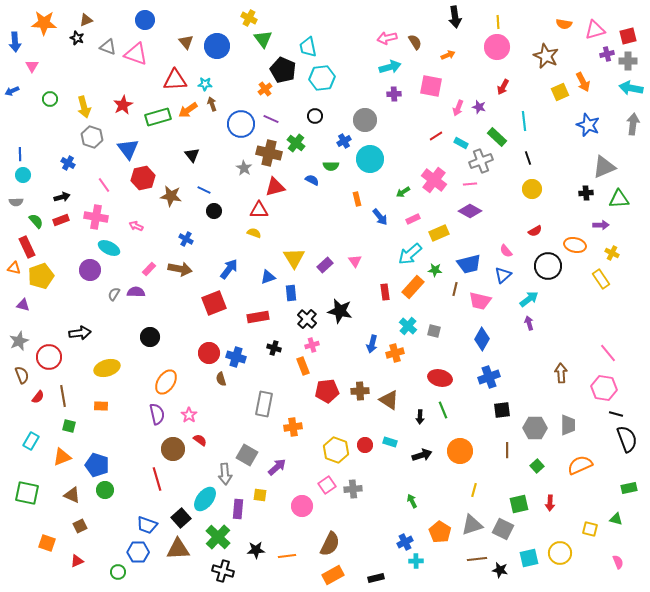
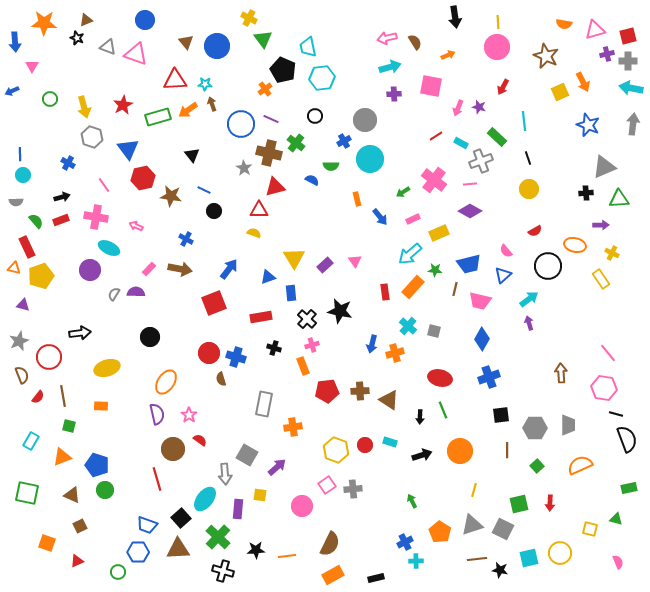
yellow circle at (532, 189): moved 3 px left
red rectangle at (258, 317): moved 3 px right
black square at (502, 410): moved 1 px left, 5 px down
